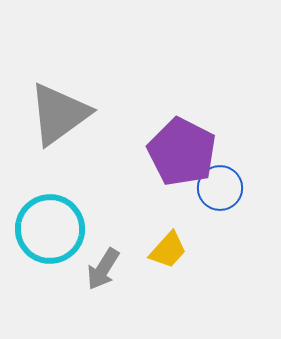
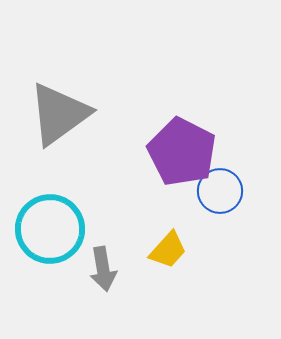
blue circle: moved 3 px down
gray arrow: rotated 42 degrees counterclockwise
